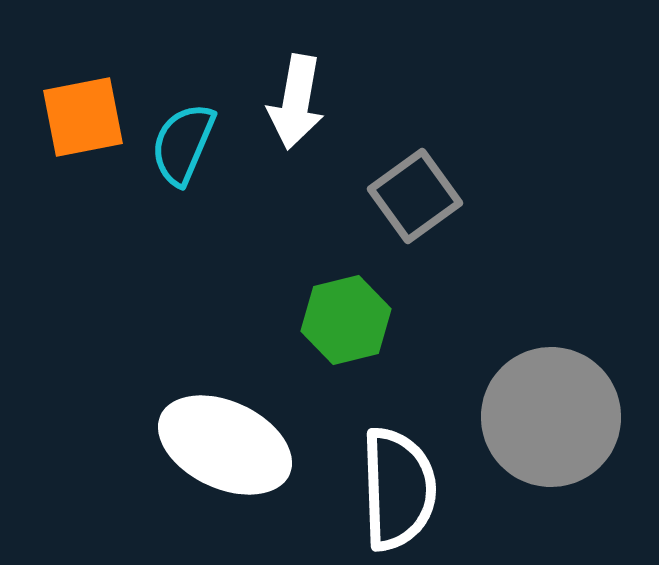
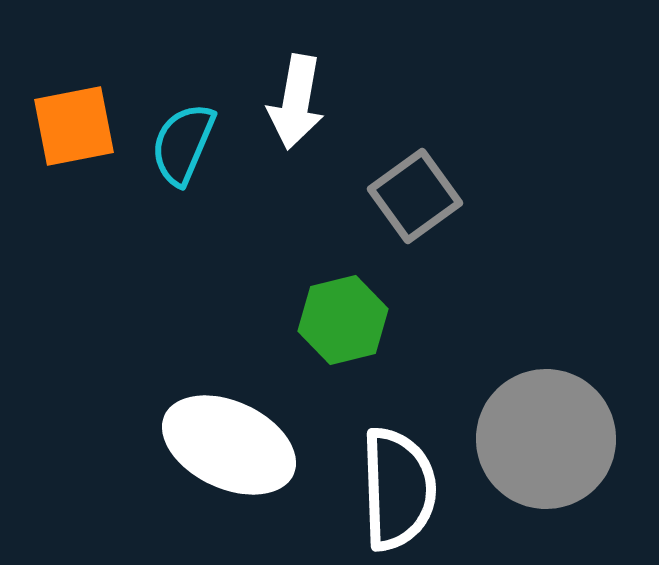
orange square: moved 9 px left, 9 px down
green hexagon: moved 3 px left
gray circle: moved 5 px left, 22 px down
white ellipse: moved 4 px right
